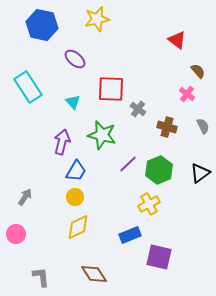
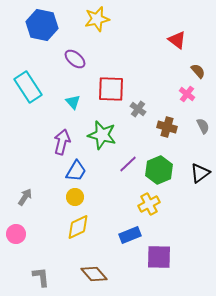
purple square: rotated 12 degrees counterclockwise
brown diamond: rotated 8 degrees counterclockwise
